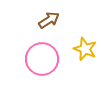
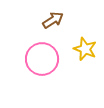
brown arrow: moved 4 px right
